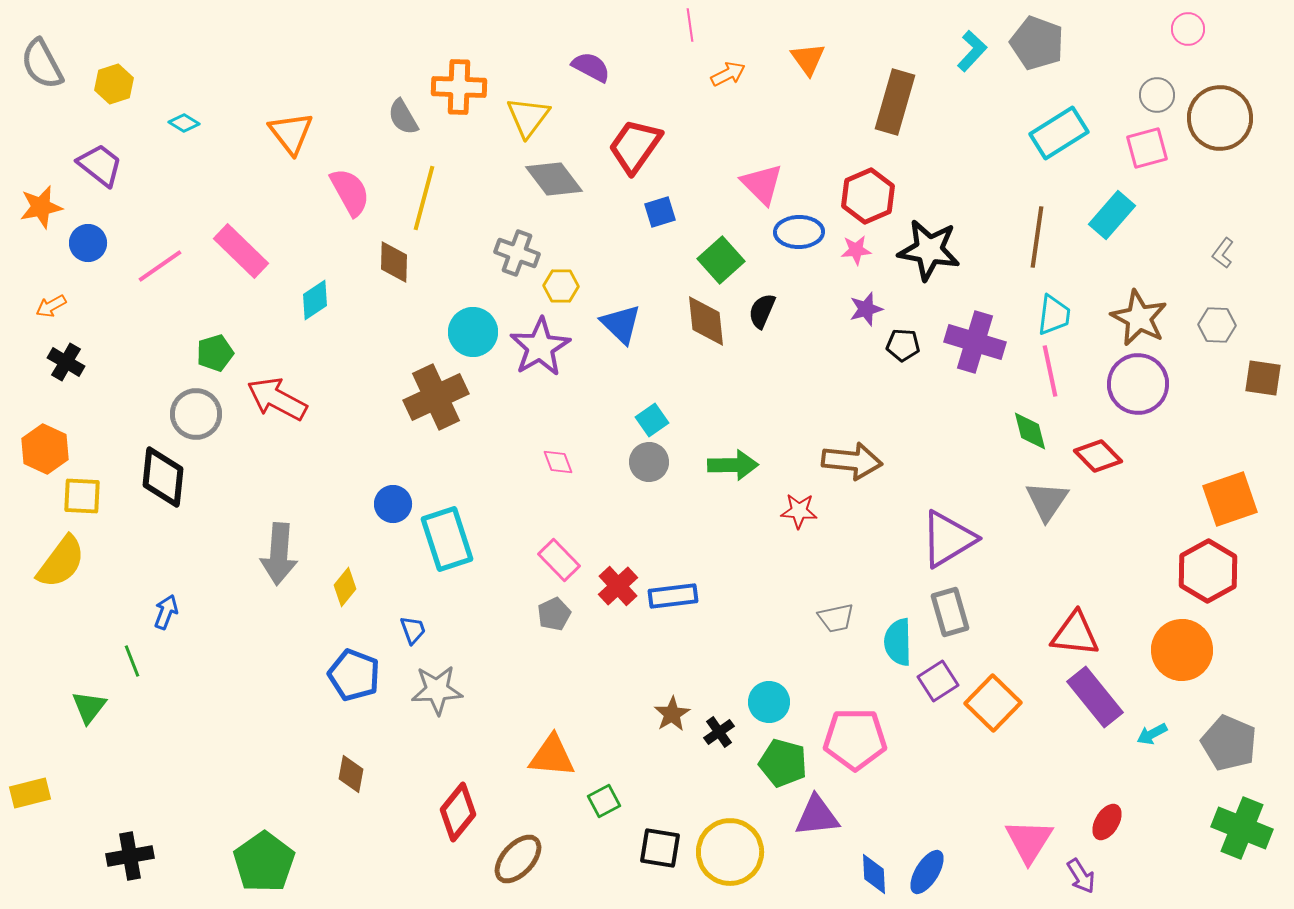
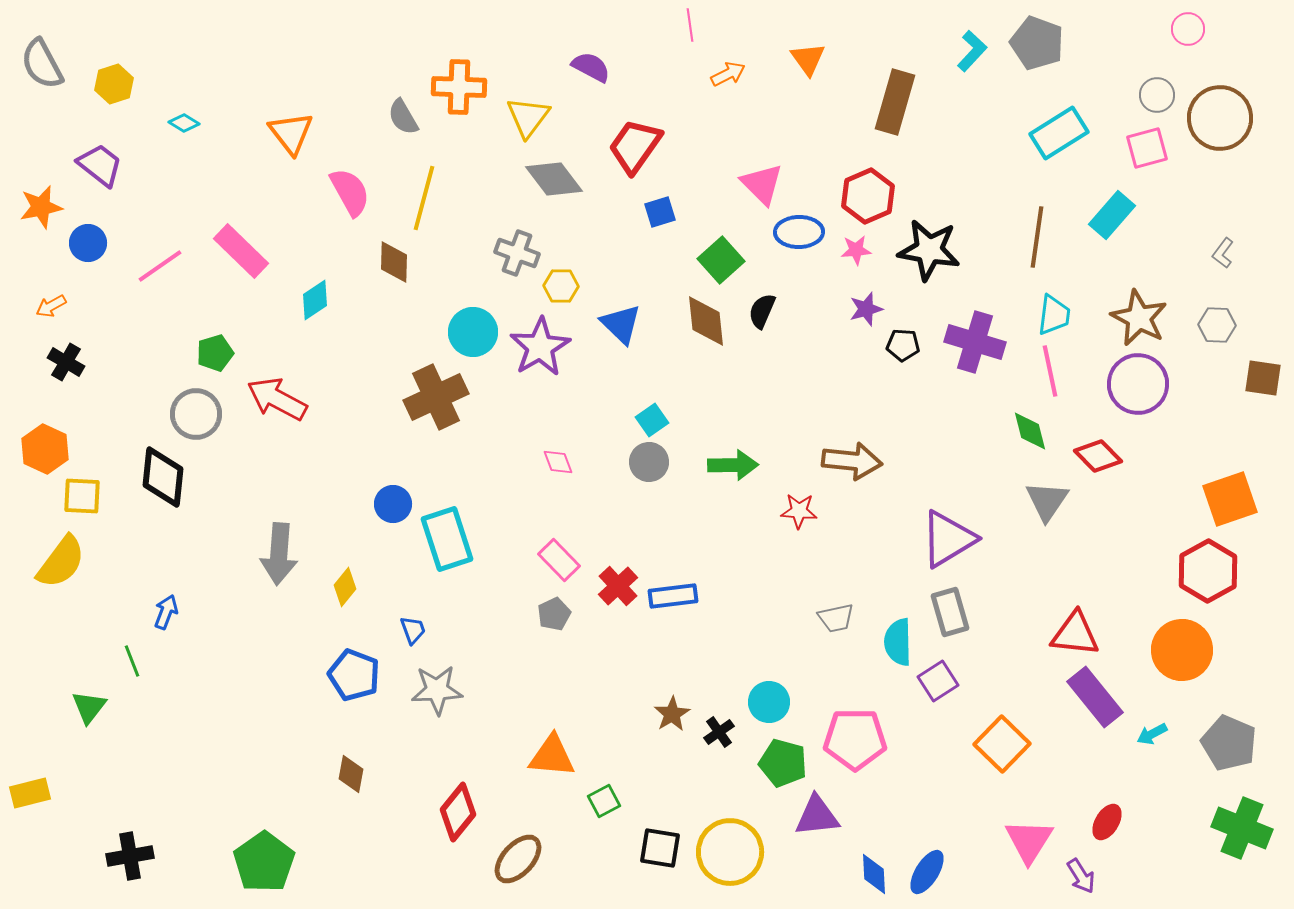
orange square at (993, 703): moved 9 px right, 41 px down
